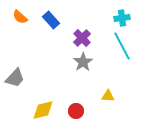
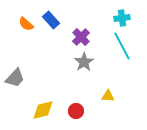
orange semicircle: moved 6 px right, 7 px down
purple cross: moved 1 px left, 1 px up
gray star: moved 1 px right
